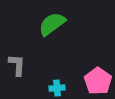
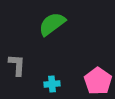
cyan cross: moved 5 px left, 4 px up
